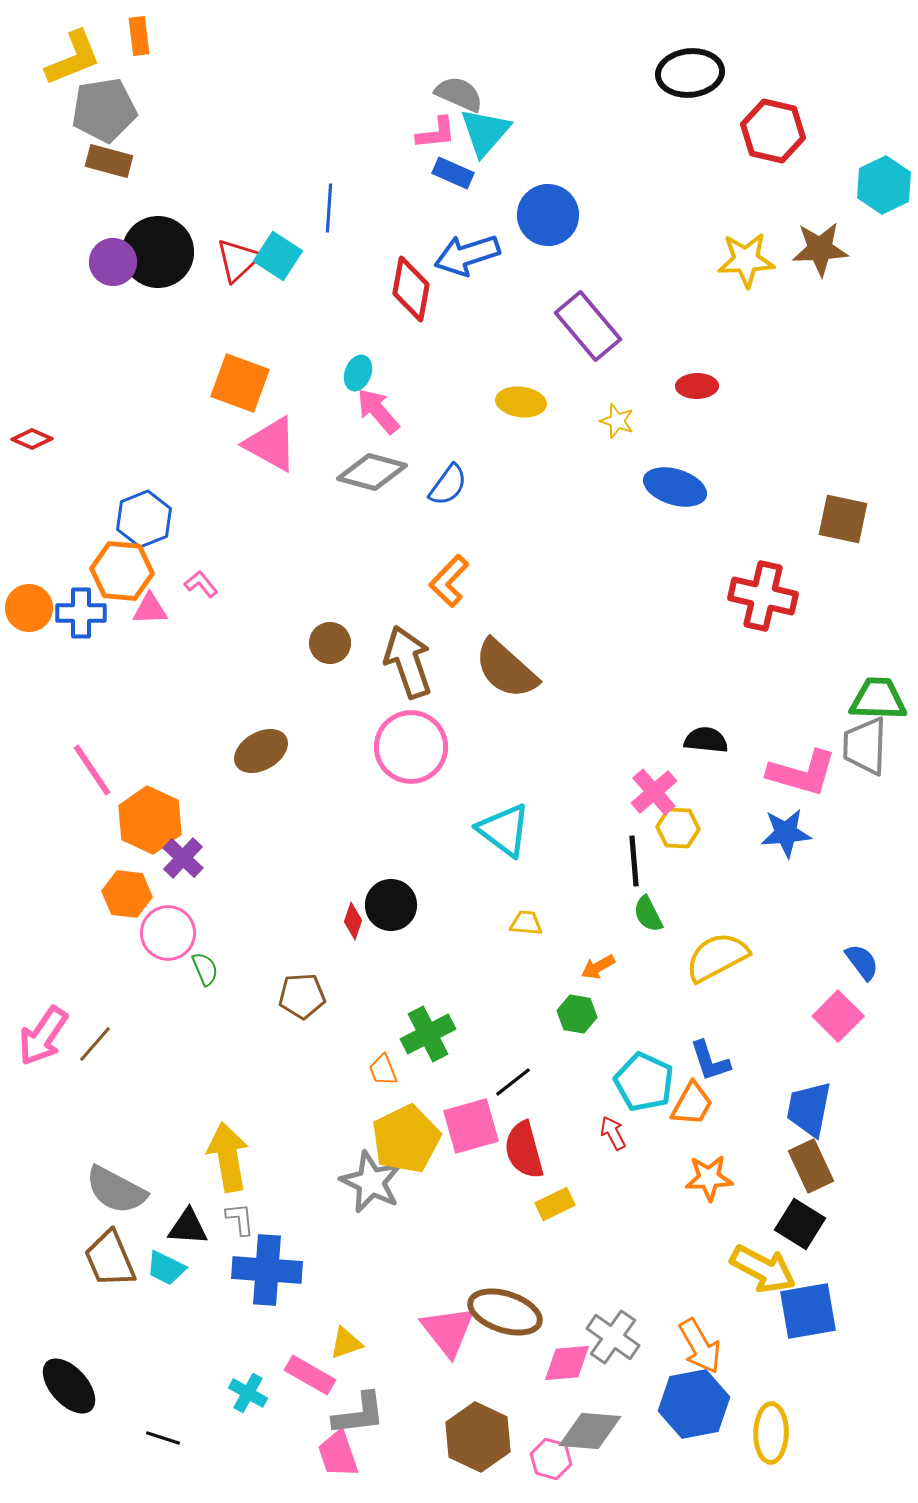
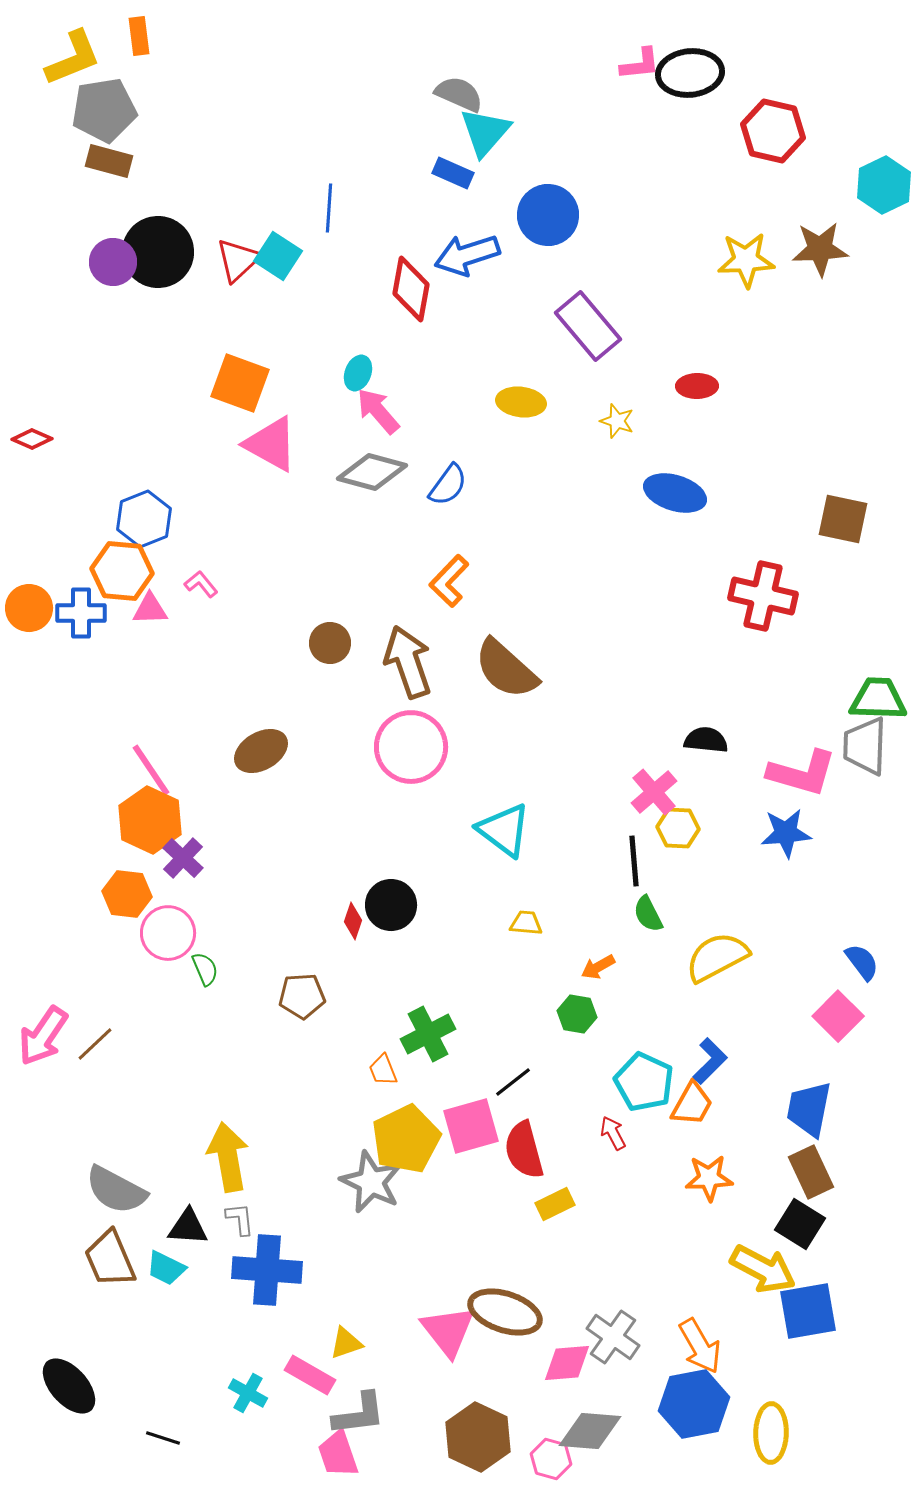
pink L-shape at (436, 133): moved 204 px right, 69 px up
blue ellipse at (675, 487): moved 6 px down
pink line at (92, 770): moved 59 px right
brown line at (95, 1044): rotated 6 degrees clockwise
blue L-shape at (710, 1061): rotated 117 degrees counterclockwise
brown rectangle at (811, 1166): moved 6 px down
